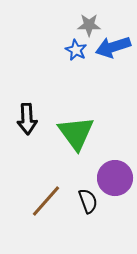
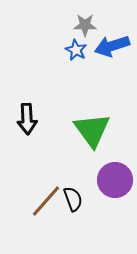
gray star: moved 4 px left
blue arrow: moved 1 px left, 1 px up
green triangle: moved 16 px right, 3 px up
purple circle: moved 2 px down
black semicircle: moved 15 px left, 2 px up
